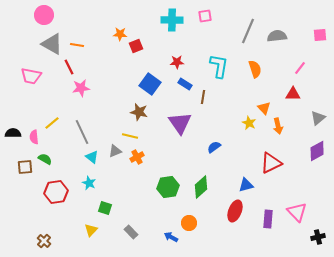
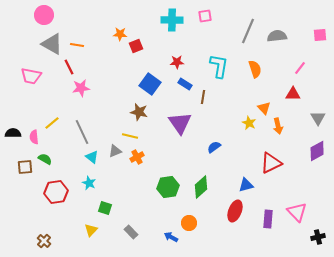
gray triangle at (318, 118): rotated 21 degrees counterclockwise
